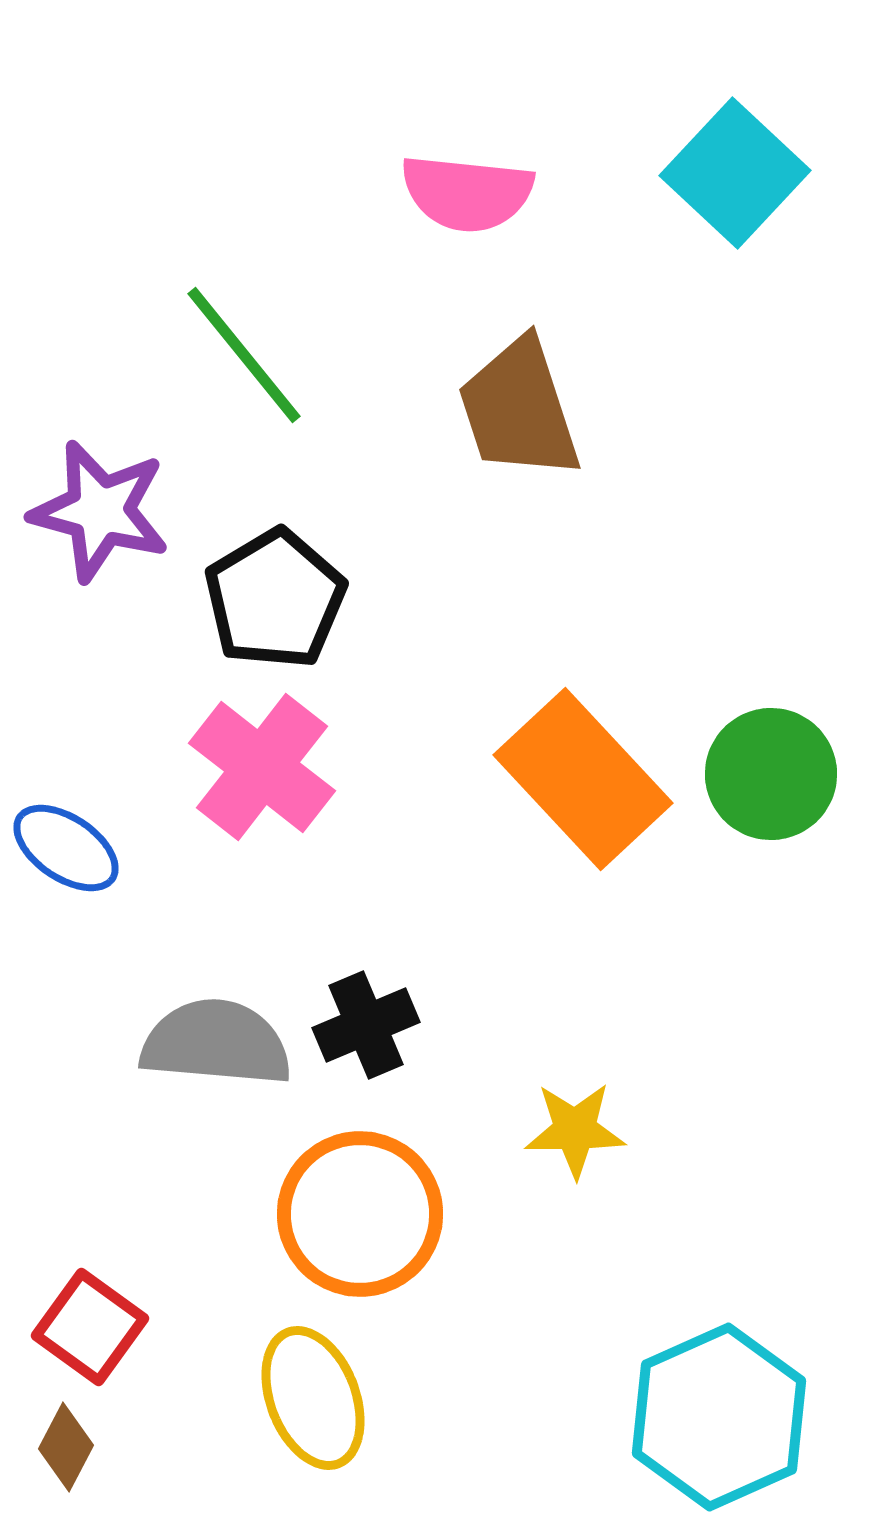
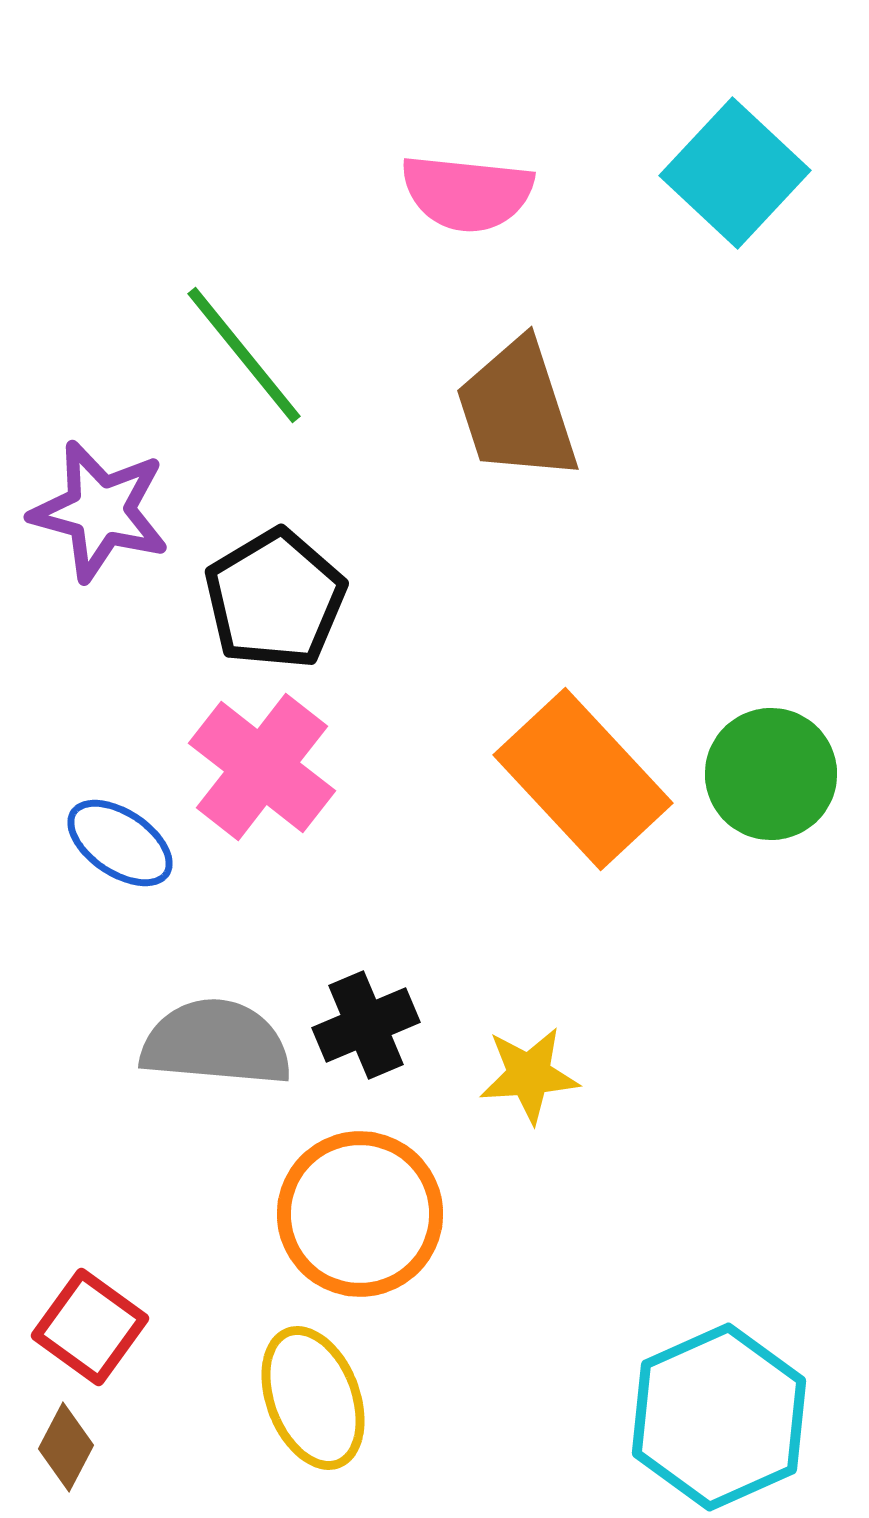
brown trapezoid: moved 2 px left, 1 px down
blue ellipse: moved 54 px right, 5 px up
yellow star: moved 46 px left, 55 px up; rotated 4 degrees counterclockwise
